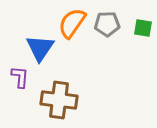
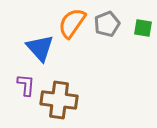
gray pentagon: rotated 20 degrees counterclockwise
blue triangle: rotated 16 degrees counterclockwise
purple L-shape: moved 6 px right, 8 px down
